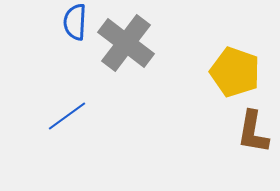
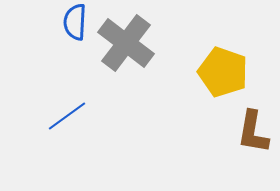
yellow pentagon: moved 12 px left
